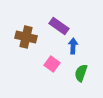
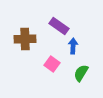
brown cross: moved 1 px left, 2 px down; rotated 15 degrees counterclockwise
green semicircle: rotated 12 degrees clockwise
